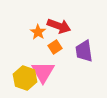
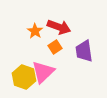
red arrow: moved 1 px down
orange star: moved 3 px left, 1 px up
pink triangle: rotated 15 degrees clockwise
yellow hexagon: moved 1 px left, 1 px up
